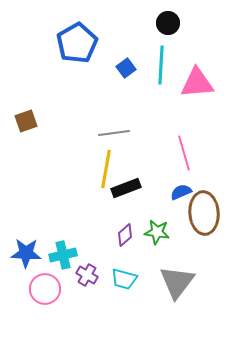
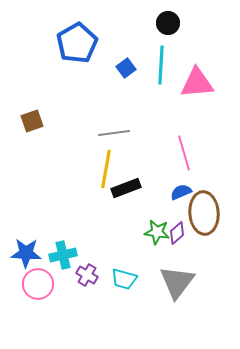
brown square: moved 6 px right
purple diamond: moved 52 px right, 2 px up
pink circle: moved 7 px left, 5 px up
